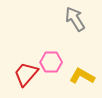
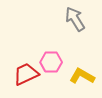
red trapezoid: rotated 24 degrees clockwise
